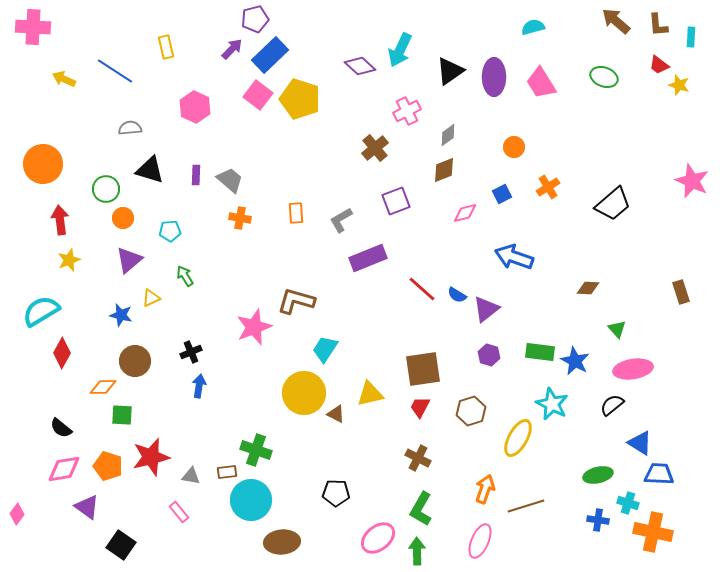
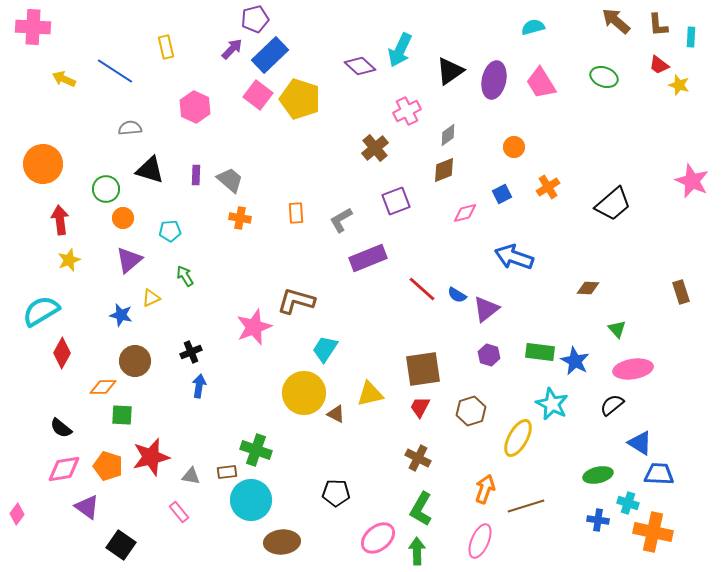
purple ellipse at (494, 77): moved 3 px down; rotated 12 degrees clockwise
